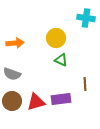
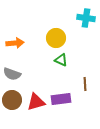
brown circle: moved 1 px up
